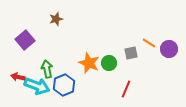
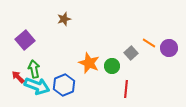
brown star: moved 8 px right
purple circle: moved 1 px up
gray square: rotated 32 degrees counterclockwise
green circle: moved 3 px right, 3 px down
green arrow: moved 13 px left
red arrow: rotated 32 degrees clockwise
red line: rotated 18 degrees counterclockwise
